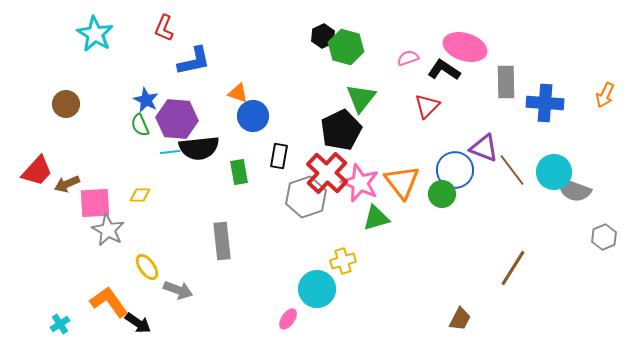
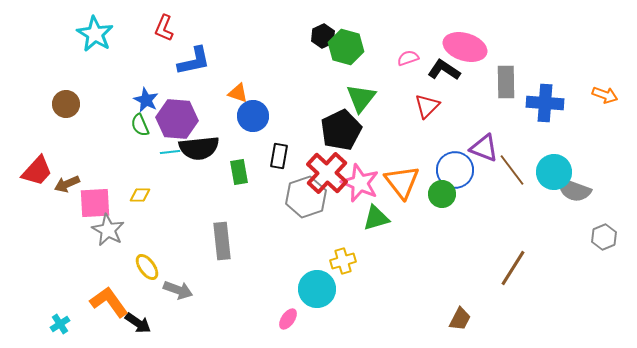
orange arrow at (605, 95): rotated 95 degrees counterclockwise
